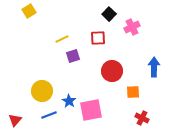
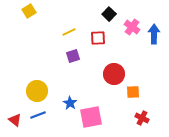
pink cross: rotated 28 degrees counterclockwise
yellow line: moved 7 px right, 7 px up
blue arrow: moved 33 px up
red circle: moved 2 px right, 3 px down
yellow circle: moved 5 px left
blue star: moved 1 px right, 2 px down
pink square: moved 7 px down
blue line: moved 11 px left
red triangle: rotated 32 degrees counterclockwise
